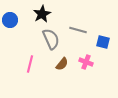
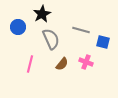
blue circle: moved 8 px right, 7 px down
gray line: moved 3 px right
